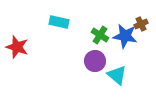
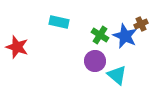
blue star: rotated 15 degrees clockwise
